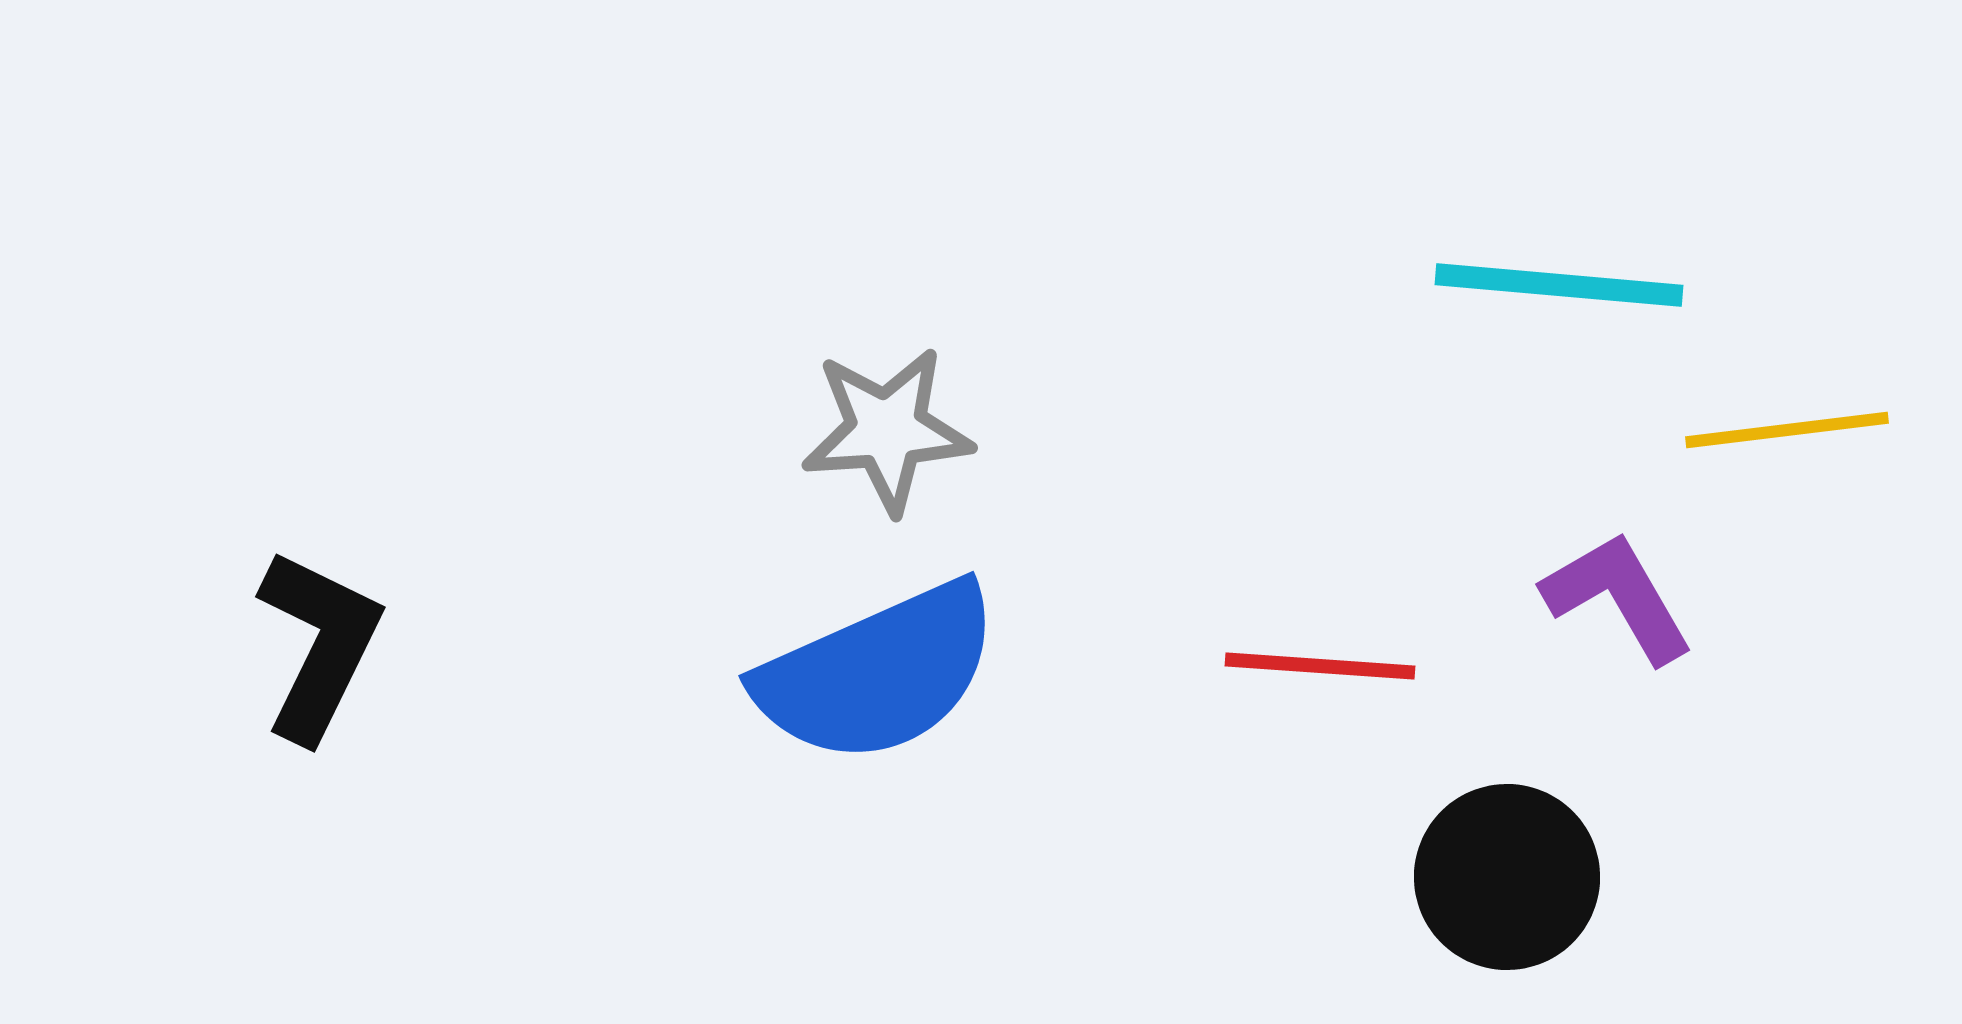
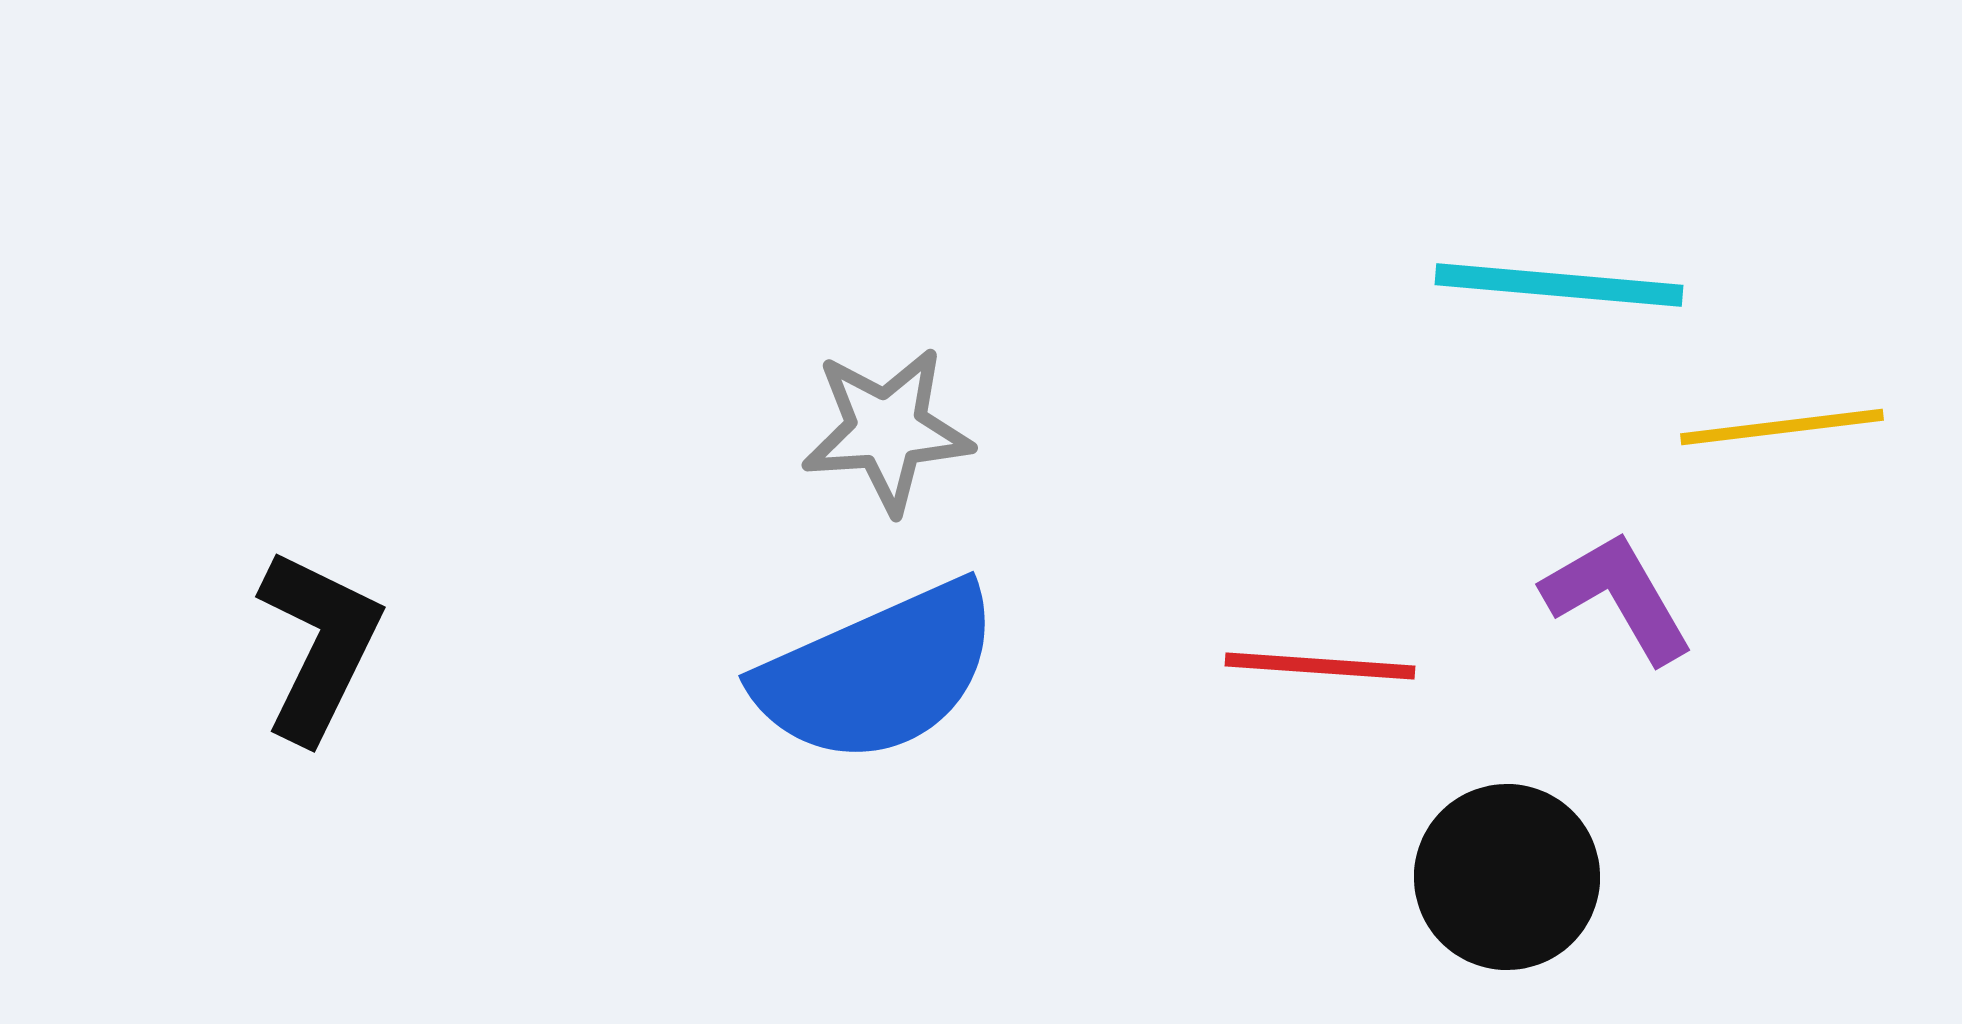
yellow line: moved 5 px left, 3 px up
